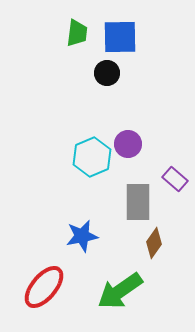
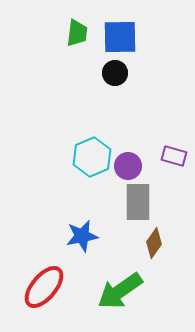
black circle: moved 8 px right
purple circle: moved 22 px down
purple rectangle: moved 1 px left, 23 px up; rotated 25 degrees counterclockwise
